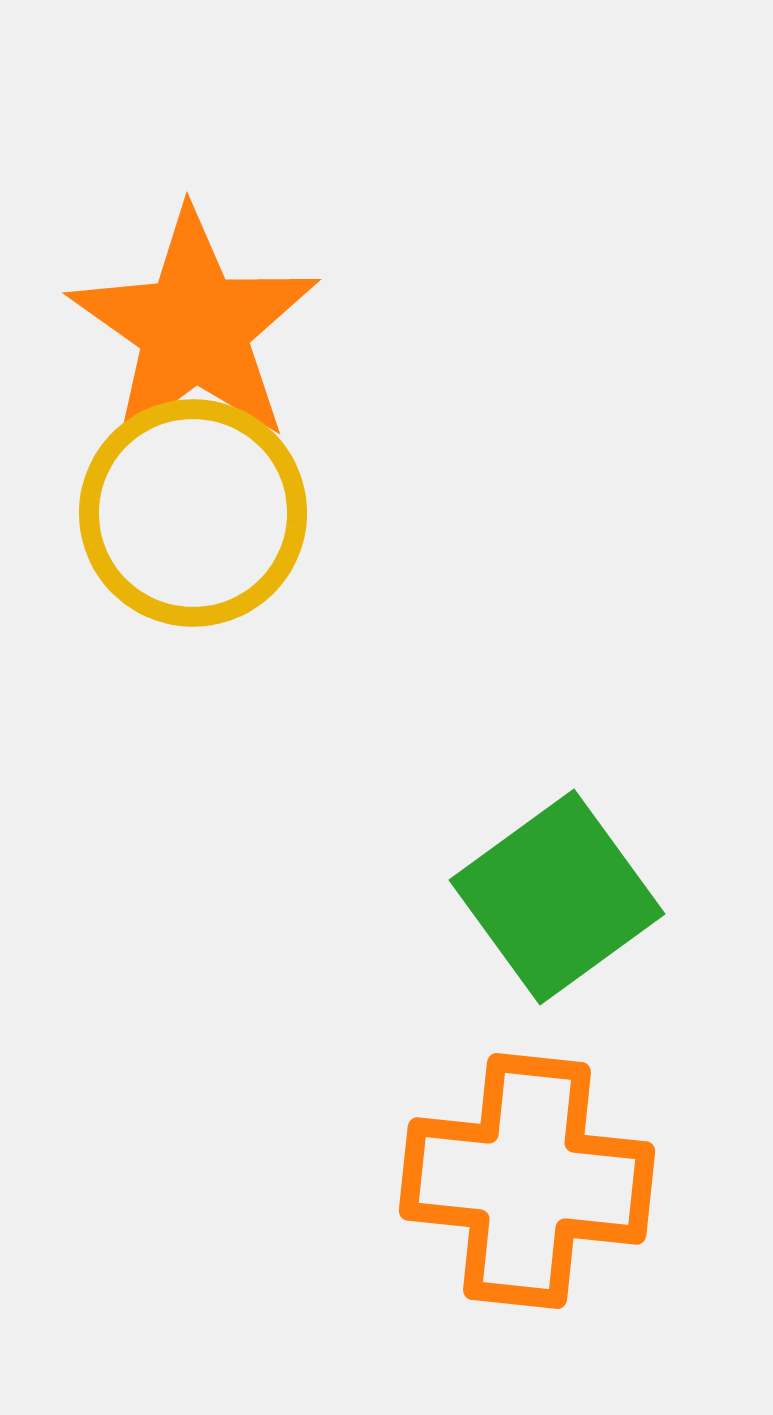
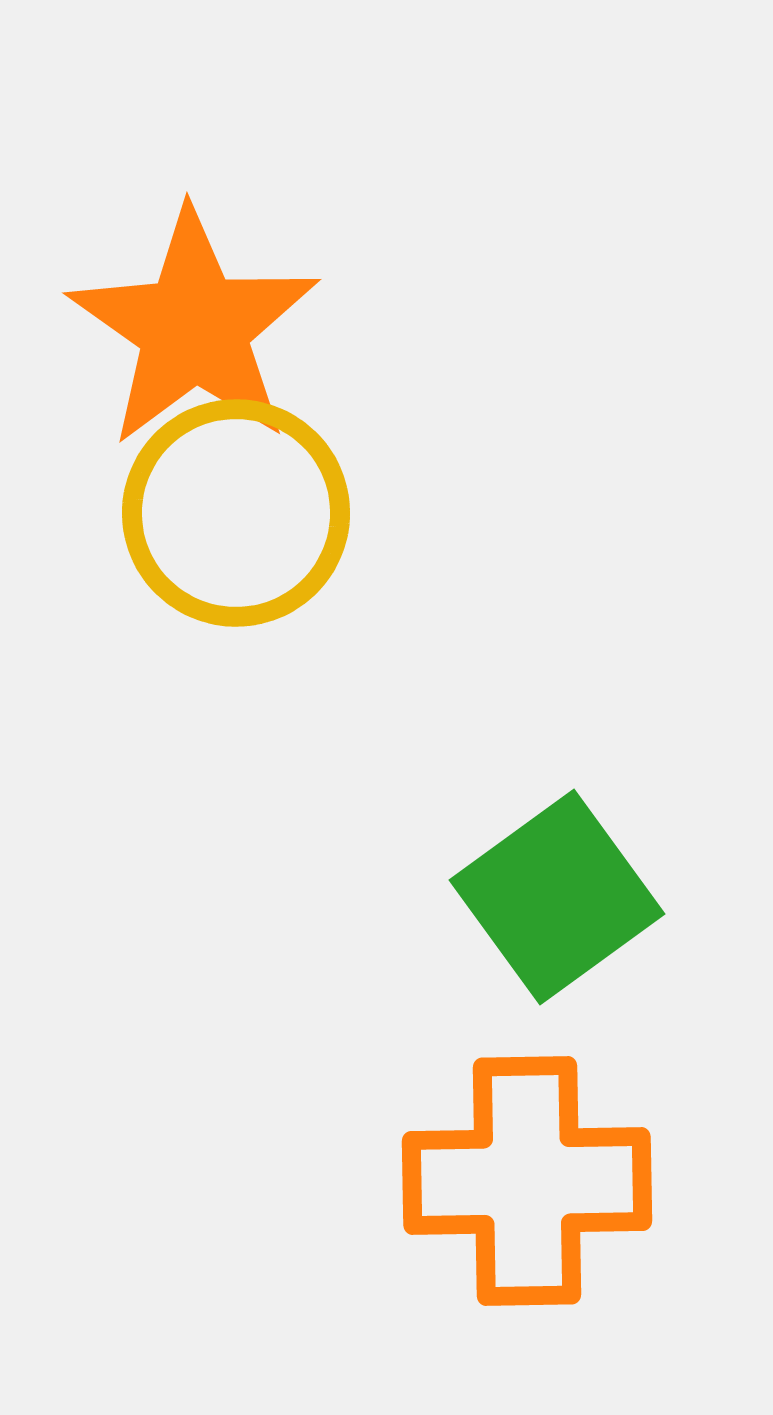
yellow circle: moved 43 px right
orange cross: rotated 7 degrees counterclockwise
